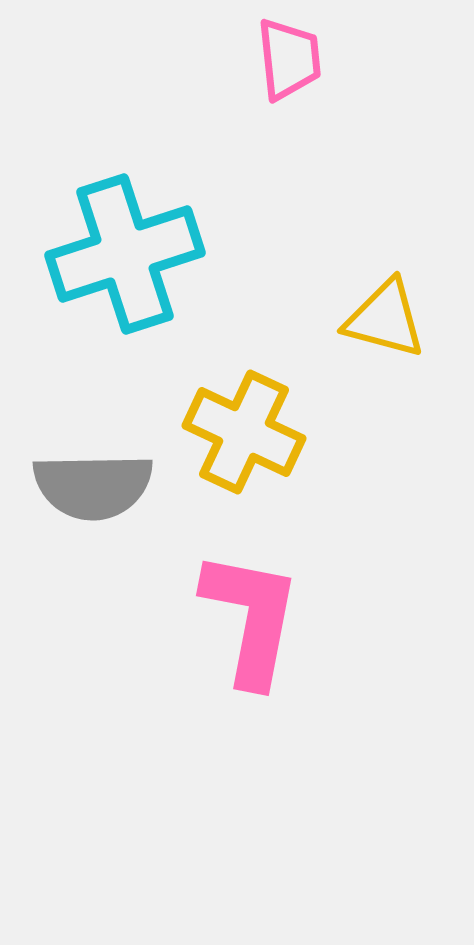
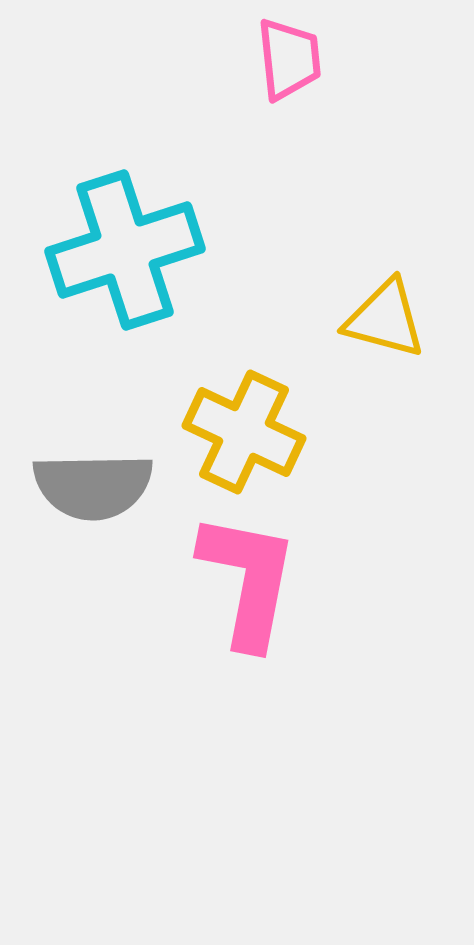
cyan cross: moved 4 px up
pink L-shape: moved 3 px left, 38 px up
